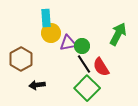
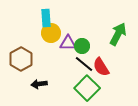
purple triangle: rotated 12 degrees clockwise
black line: rotated 18 degrees counterclockwise
black arrow: moved 2 px right, 1 px up
